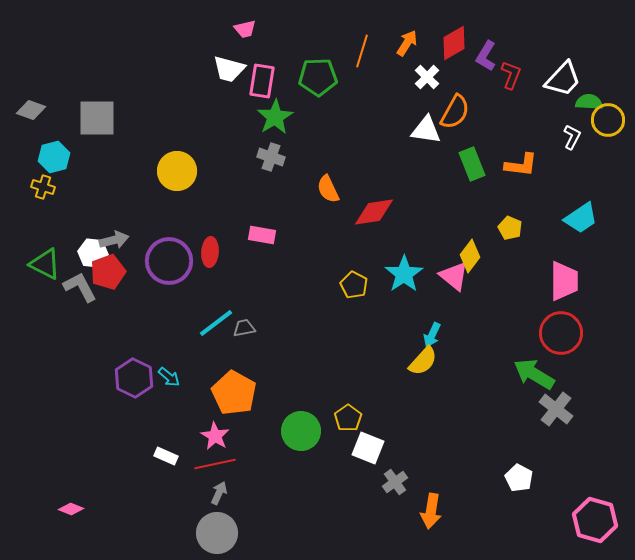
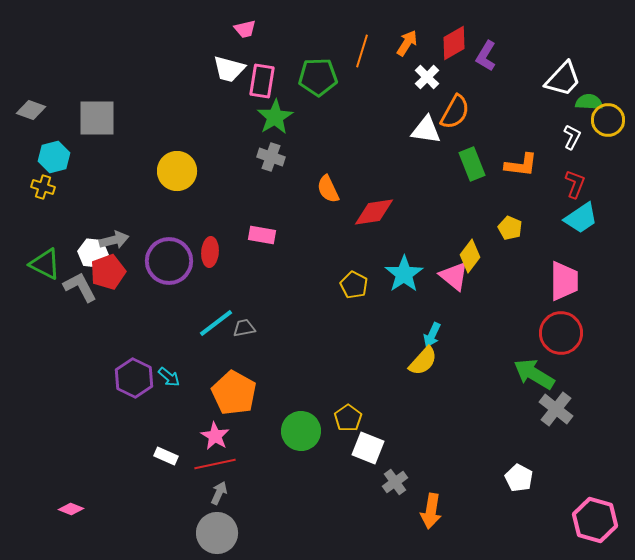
red L-shape at (511, 75): moved 64 px right, 109 px down
